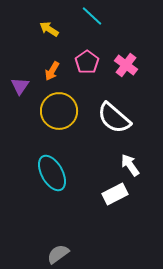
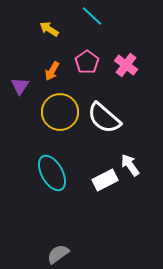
yellow circle: moved 1 px right, 1 px down
white semicircle: moved 10 px left
white rectangle: moved 10 px left, 14 px up
